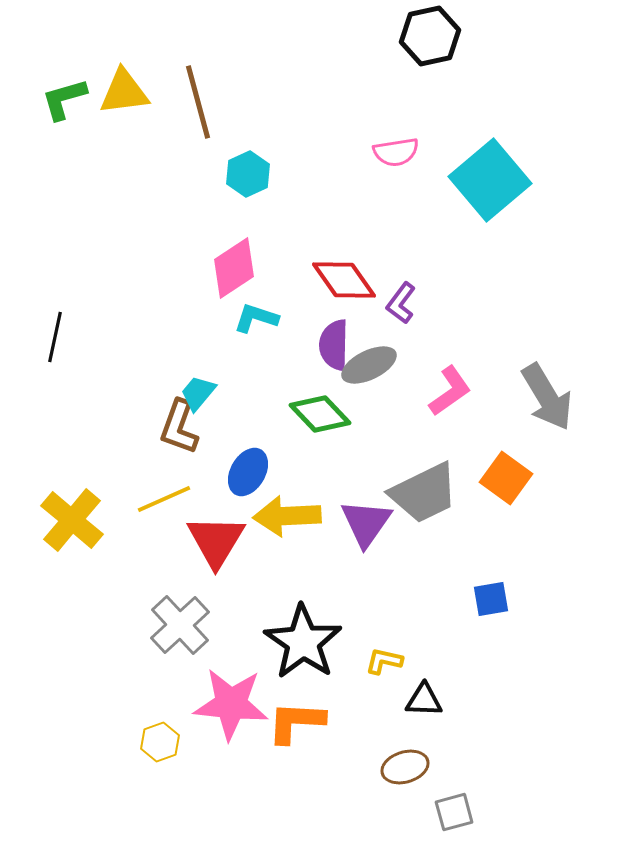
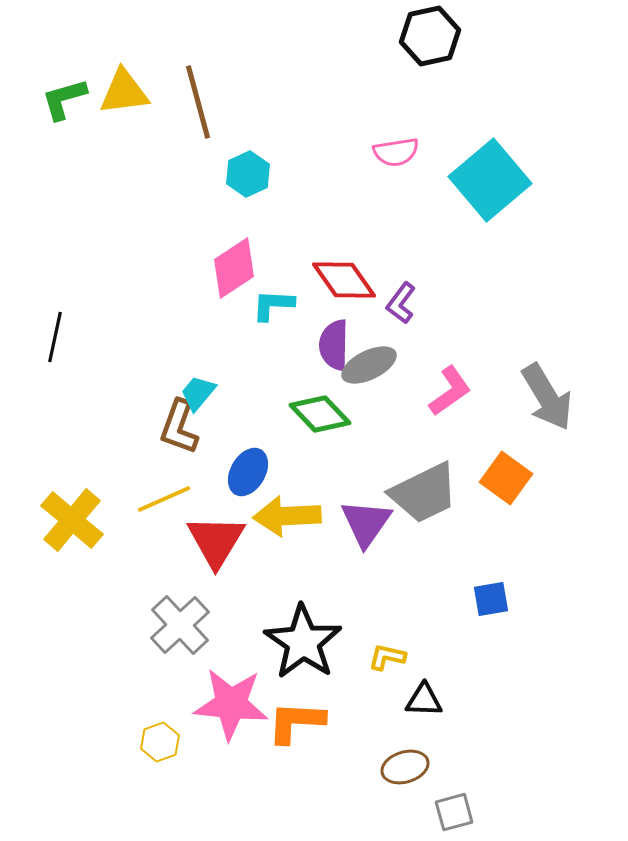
cyan L-shape: moved 17 px right, 13 px up; rotated 15 degrees counterclockwise
yellow L-shape: moved 3 px right, 4 px up
